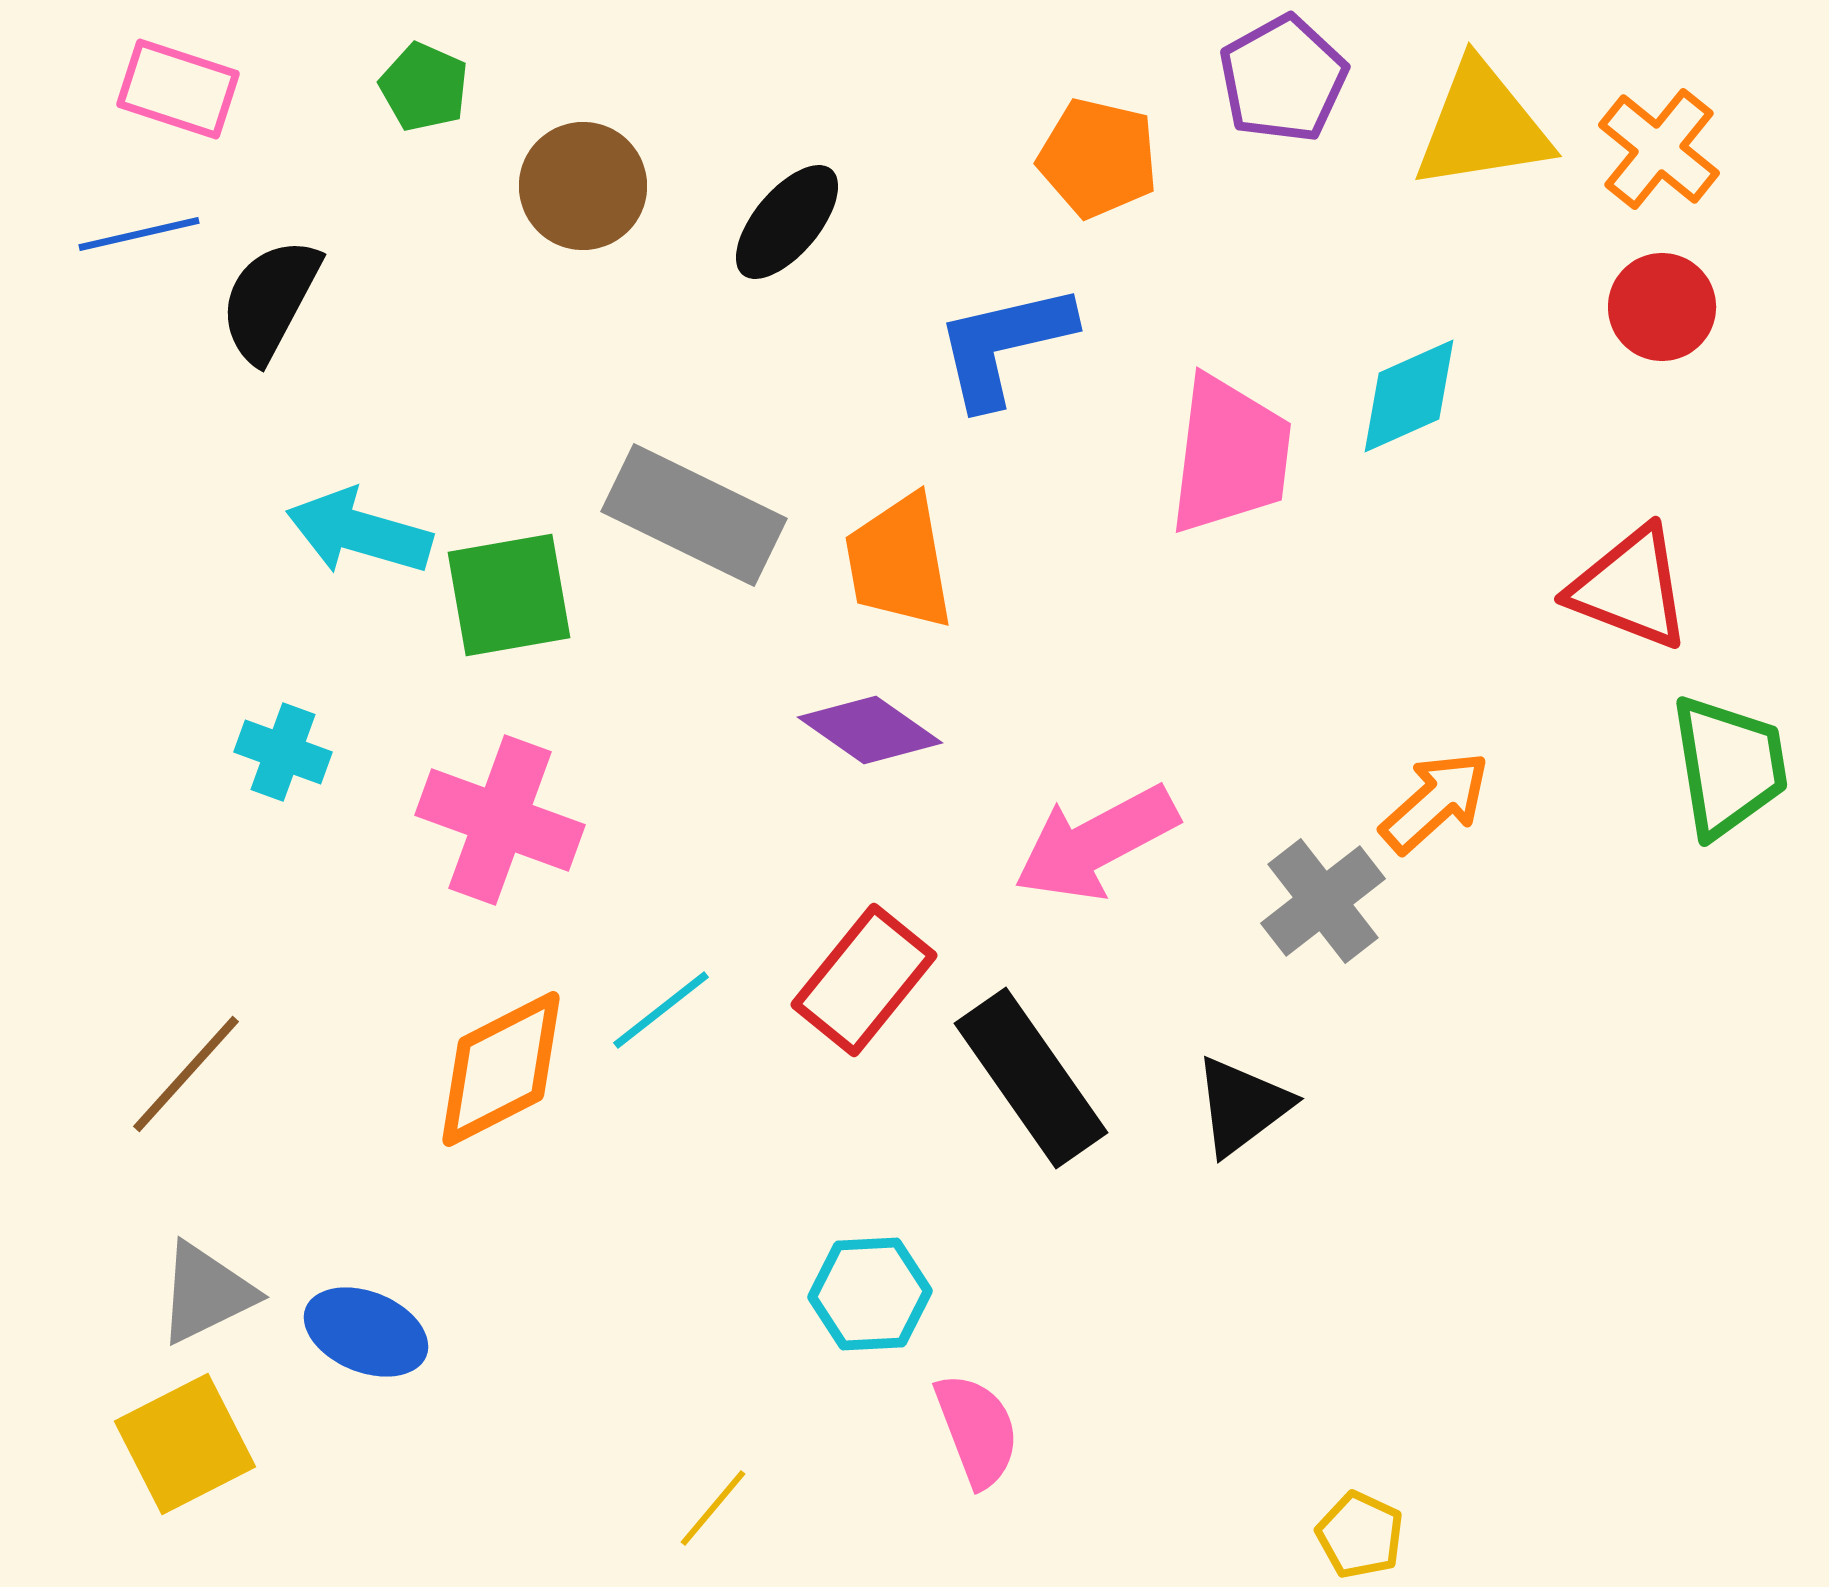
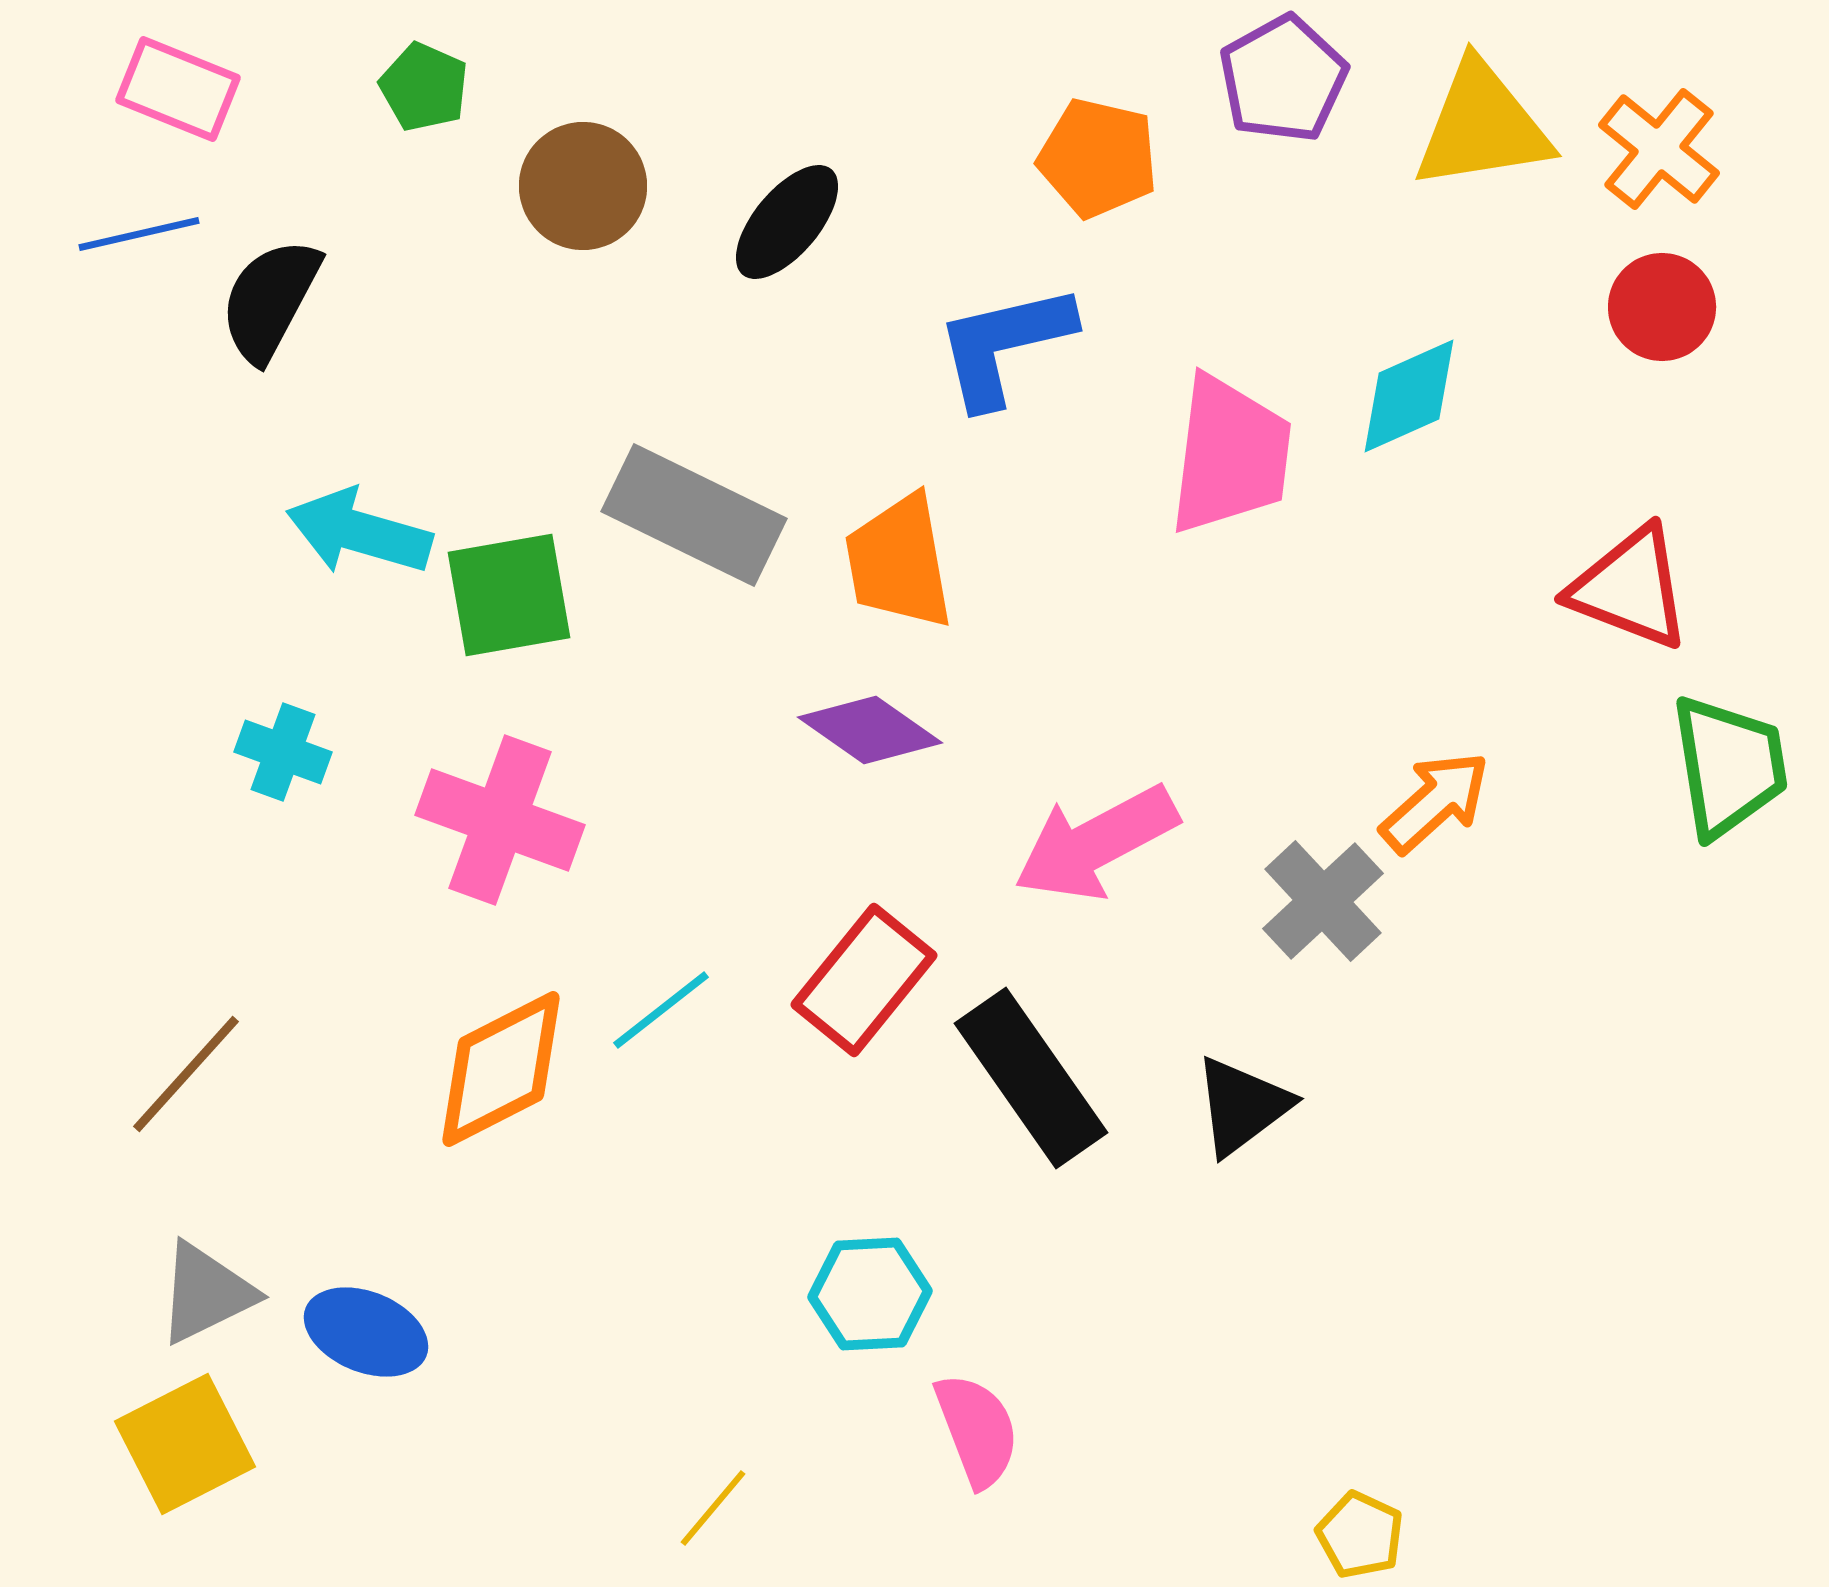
pink rectangle: rotated 4 degrees clockwise
gray cross: rotated 5 degrees counterclockwise
